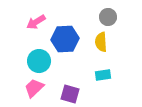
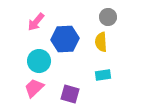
pink arrow: rotated 18 degrees counterclockwise
